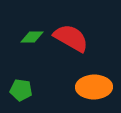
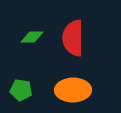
red semicircle: moved 2 px right; rotated 120 degrees counterclockwise
orange ellipse: moved 21 px left, 3 px down
